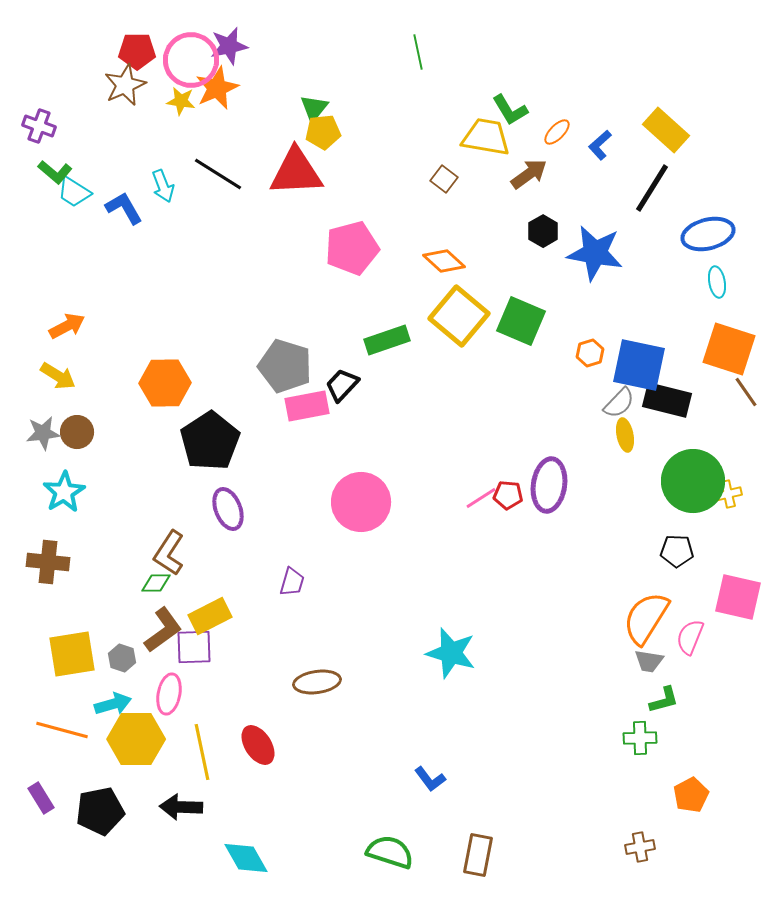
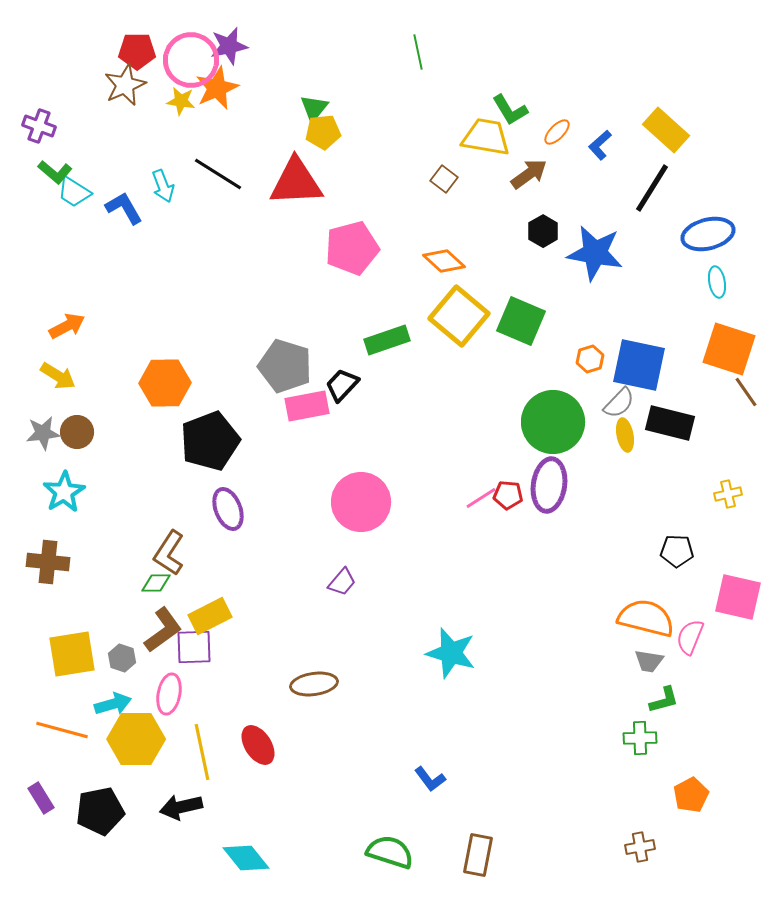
red triangle at (296, 172): moved 10 px down
orange hexagon at (590, 353): moved 6 px down
black rectangle at (667, 400): moved 3 px right, 23 px down
black pentagon at (210, 441): rotated 12 degrees clockwise
green circle at (693, 481): moved 140 px left, 59 px up
purple trapezoid at (292, 582): moved 50 px right; rotated 24 degrees clockwise
orange semicircle at (646, 618): rotated 72 degrees clockwise
brown ellipse at (317, 682): moved 3 px left, 2 px down
black arrow at (181, 807): rotated 15 degrees counterclockwise
cyan diamond at (246, 858): rotated 9 degrees counterclockwise
